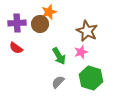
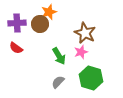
brown star: moved 2 px left, 2 px down
